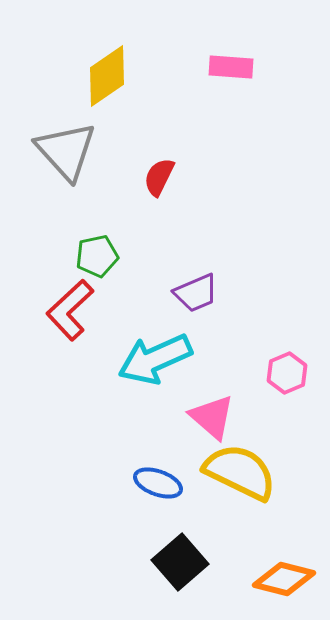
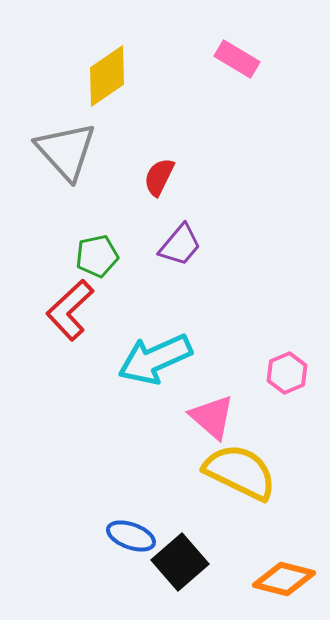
pink rectangle: moved 6 px right, 8 px up; rotated 27 degrees clockwise
purple trapezoid: moved 16 px left, 48 px up; rotated 27 degrees counterclockwise
blue ellipse: moved 27 px left, 53 px down
